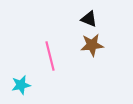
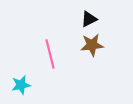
black triangle: rotated 48 degrees counterclockwise
pink line: moved 2 px up
